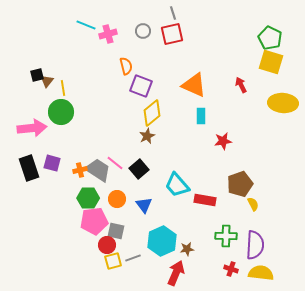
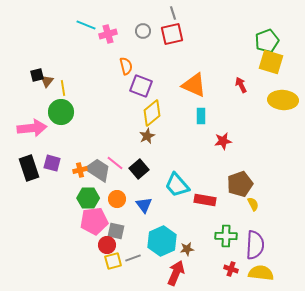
green pentagon at (270, 38): moved 3 px left, 3 px down; rotated 25 degrees clockwise
yellow ellipse at (283, 103): moved 3 px up
